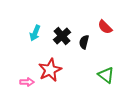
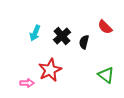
pink arrow: moved 1 px down
